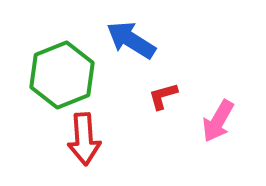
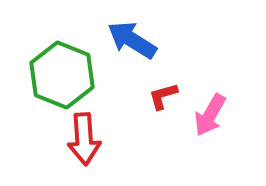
blue arrow: moved 1 px right
green hexagon: rotated 16 degrees counterclockwise
pink arrow: moved 8 px left, 6 px up
